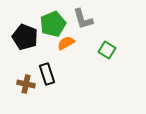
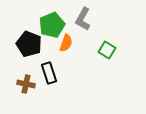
gray L-shape: rotated 45 degrees clockwise
green pentagon: moved 1 px left, 1 px down
black pentagon: moved 4 px right, 7 px down
orange semicircle: rotated 138 degrees clockwise
black rectangle: moved 2 px right, 1 px up
